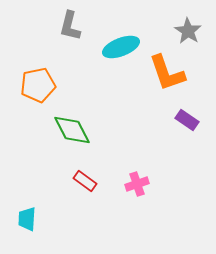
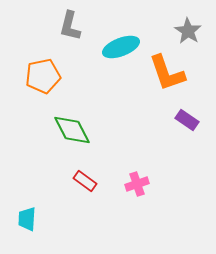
orange pentagon: moved 5 px right, 9 px up
